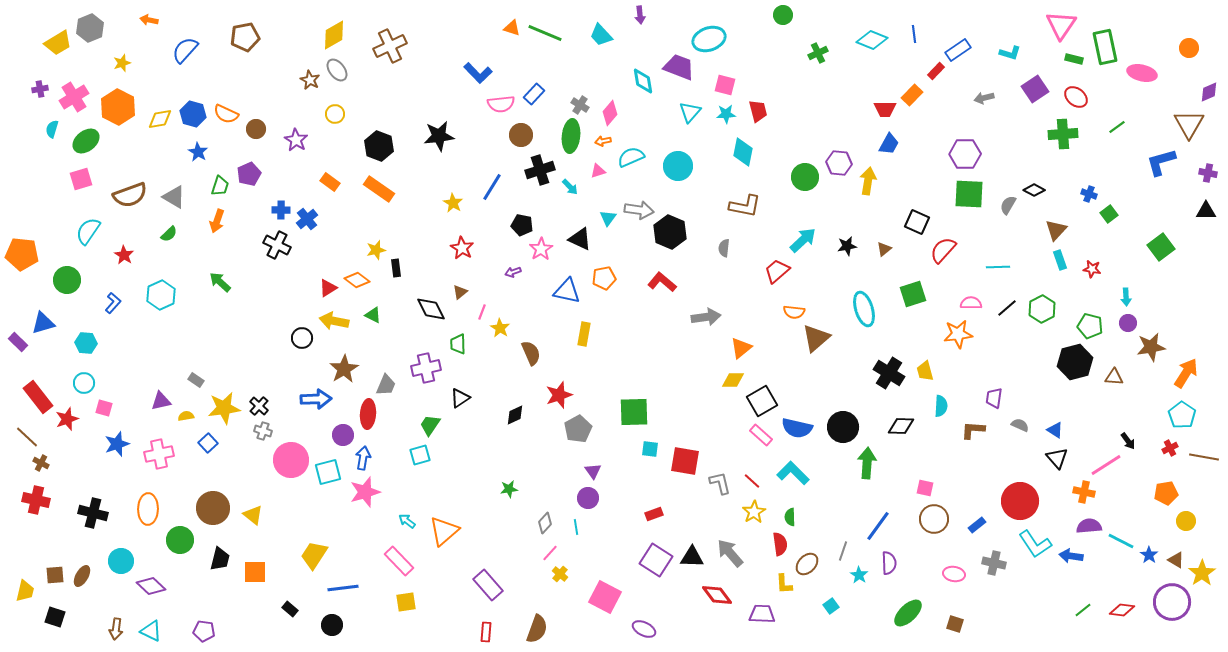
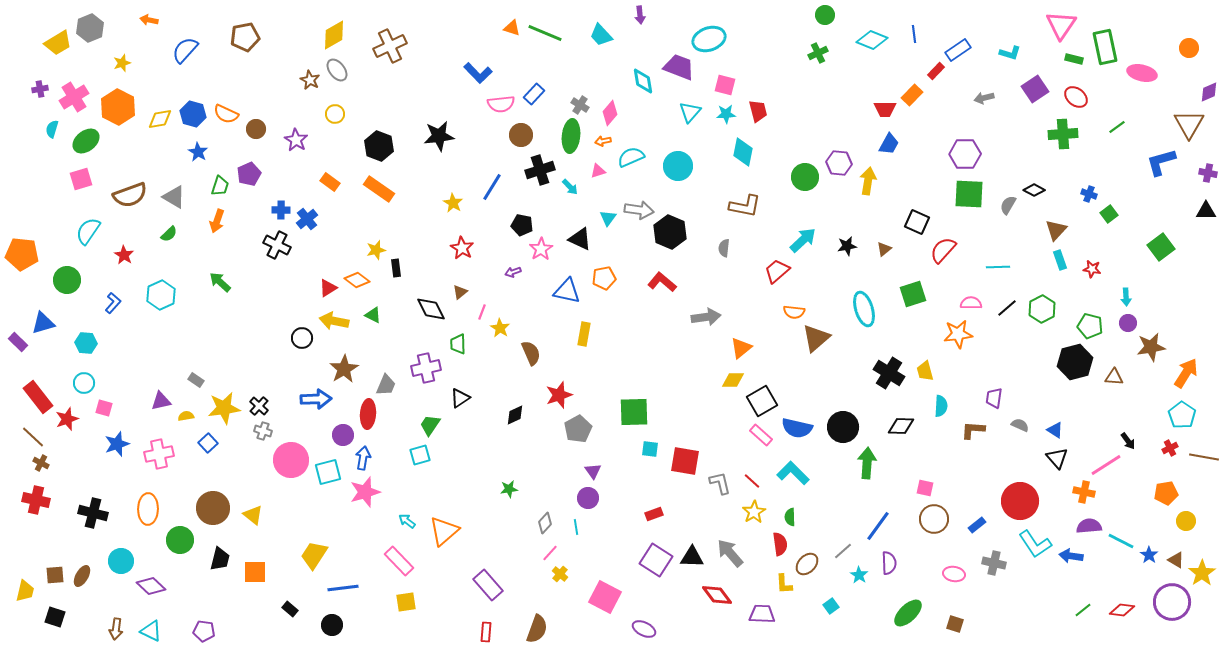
green circle at (783, 15): moved 42 px right
brown line at (27, 437): moved 6 px right
gray line at (843, 551): rotated 30 degrees clockwise
